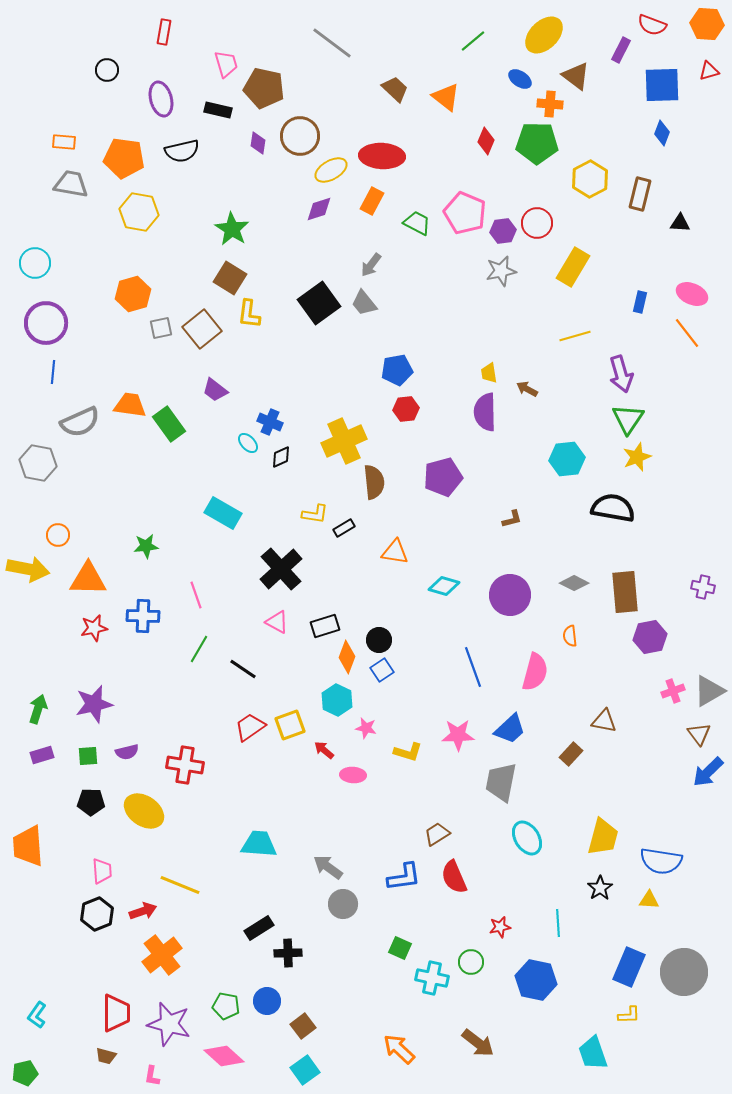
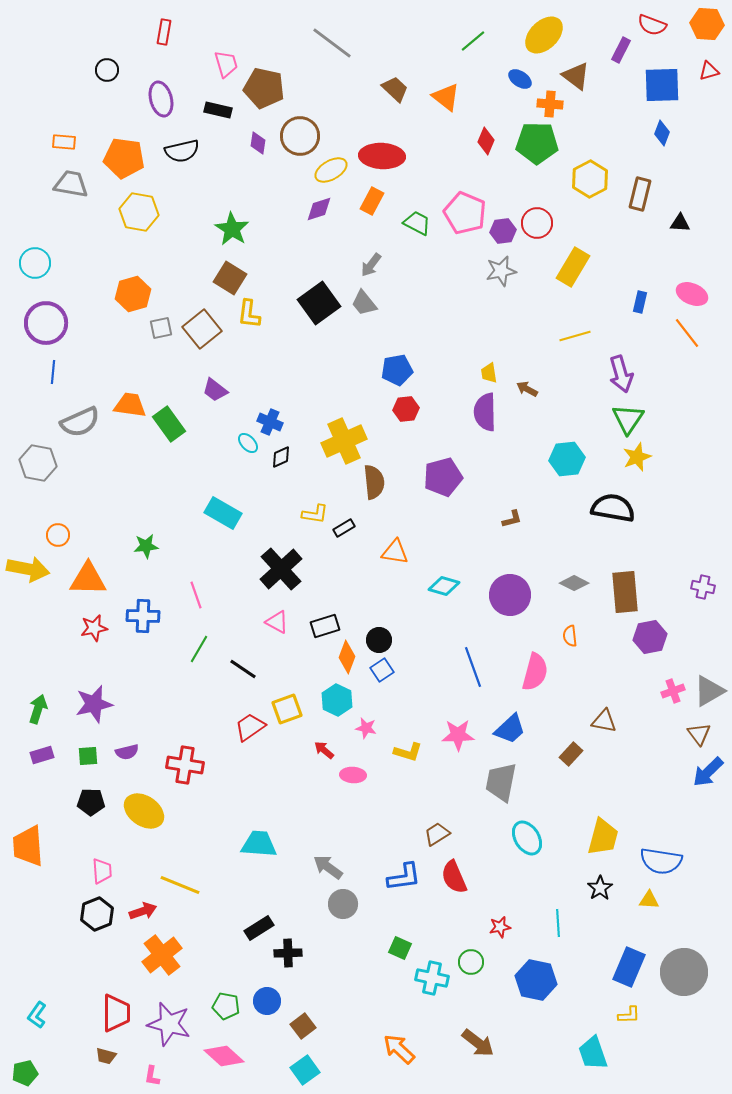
yellow square at (290, 725): moved 3 px left, 16 px up
